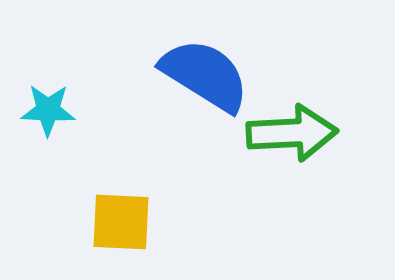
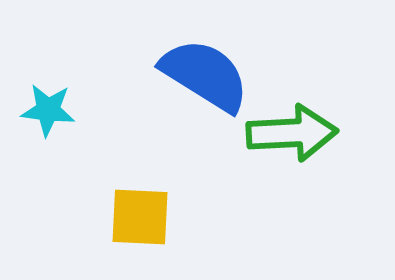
cyan star: rotated 4 degrees clockwise
yellow square: moved 19 px right, 5 px up
